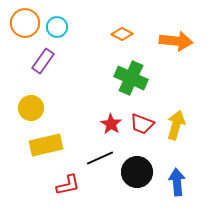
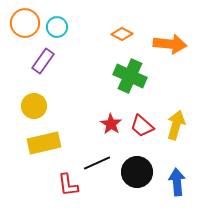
orange arrow: moved 6 px left, 3 px down
green cross: moved 1 px left, 2 px up
yellow circle: moved 3 px right, 2 px up
red trapezoid: moved 2 px down; rotated 20 degrees clockwise
yellow rectangle: moved 2 px left, 2 px up
black line: moved 3 px left, 5 px down
red L-shape: rotated 95 degrees clockwise
